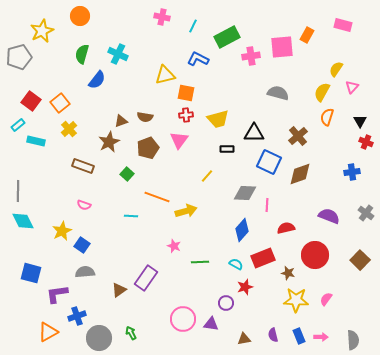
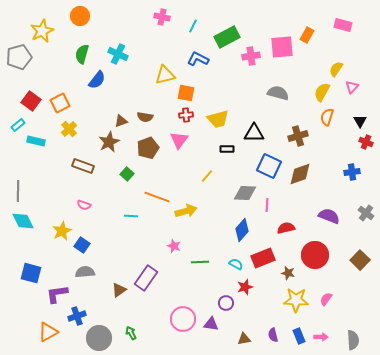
orange square at (60, 103): rotated 12 degrees clockwise
brown cross at (298, 136): rotated 24 degrees clockwise
blue square at (269, 162): moved 4 px down
